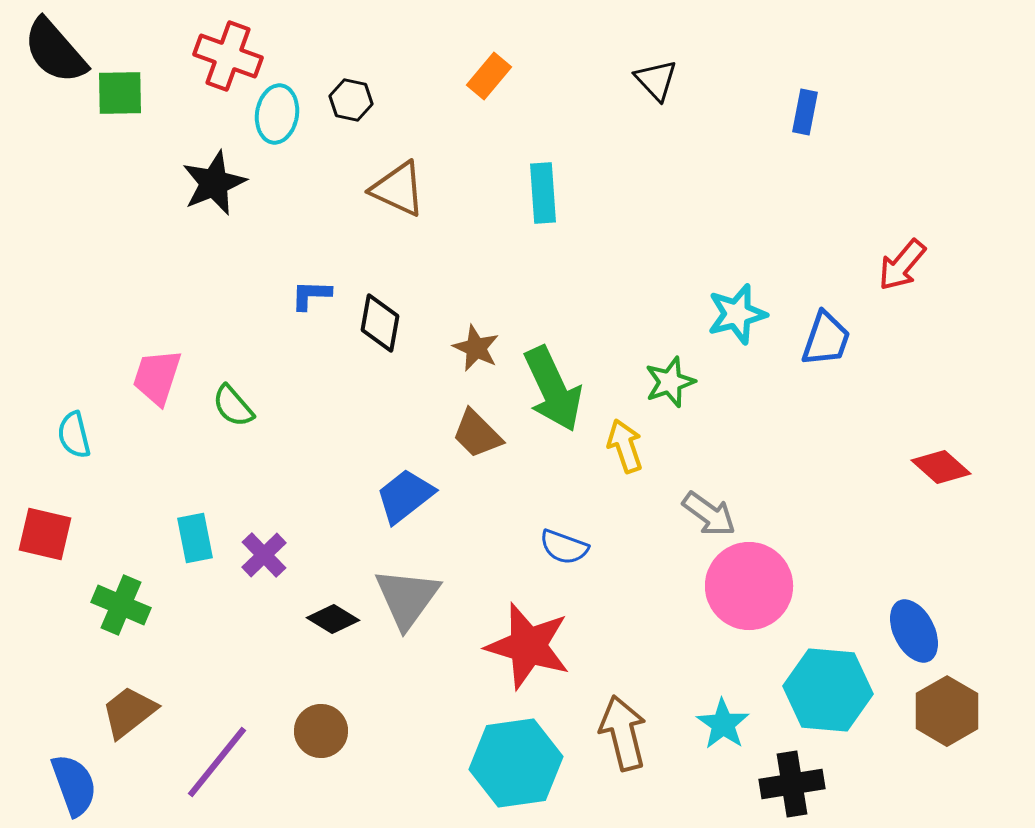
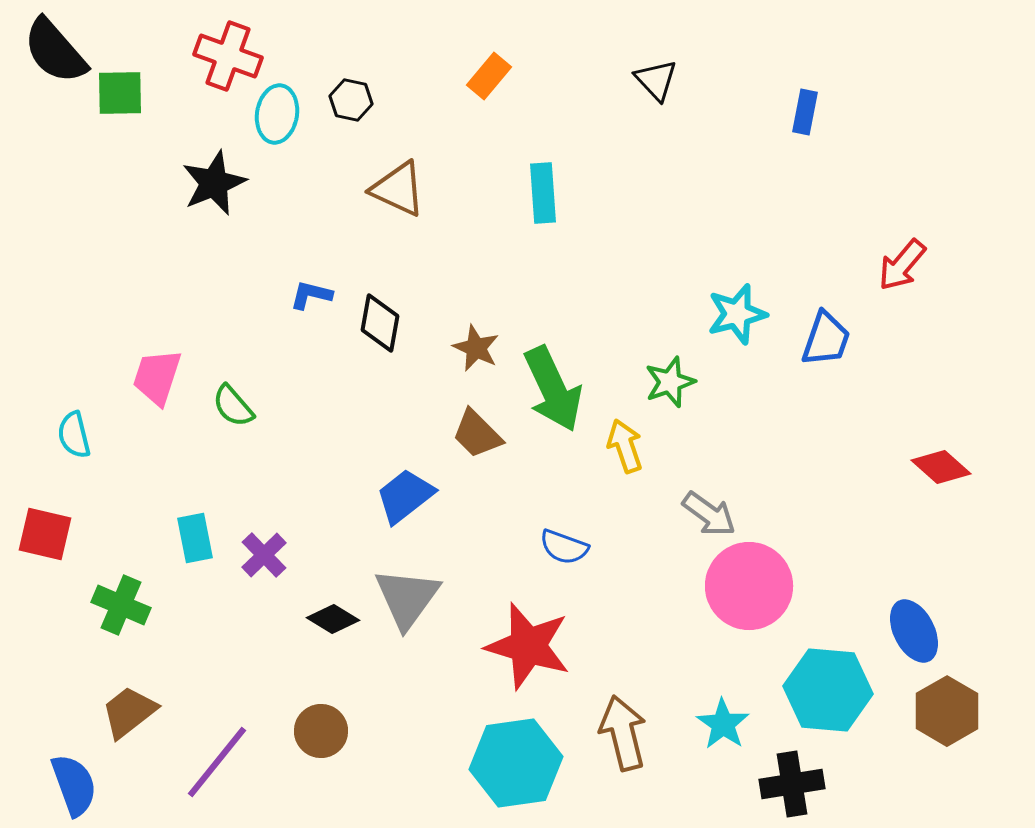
blue L-shape at (311, 295): rotated 12 degrees clockwise
